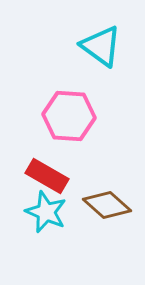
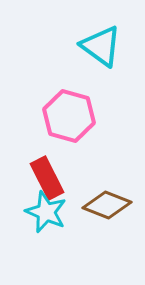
pink hexagon: rotated 12 degrees clockwise
red rectangle: moved 2 px down; rotated 33 degrees clockwise
brown diamond: rotated 21 degrees counterclockwise
